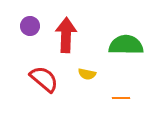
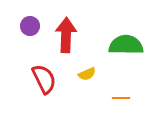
yellow semicircle: rotated 36 degrees counterclockwise
red semicircle: rotated 24 degrees clockwise
